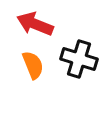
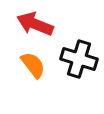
orange semicircle: rotated 16 degrees counterclockwise
